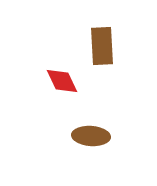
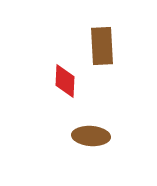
red diamond: moved 3 px right; rotated 28 degrees clockwise
